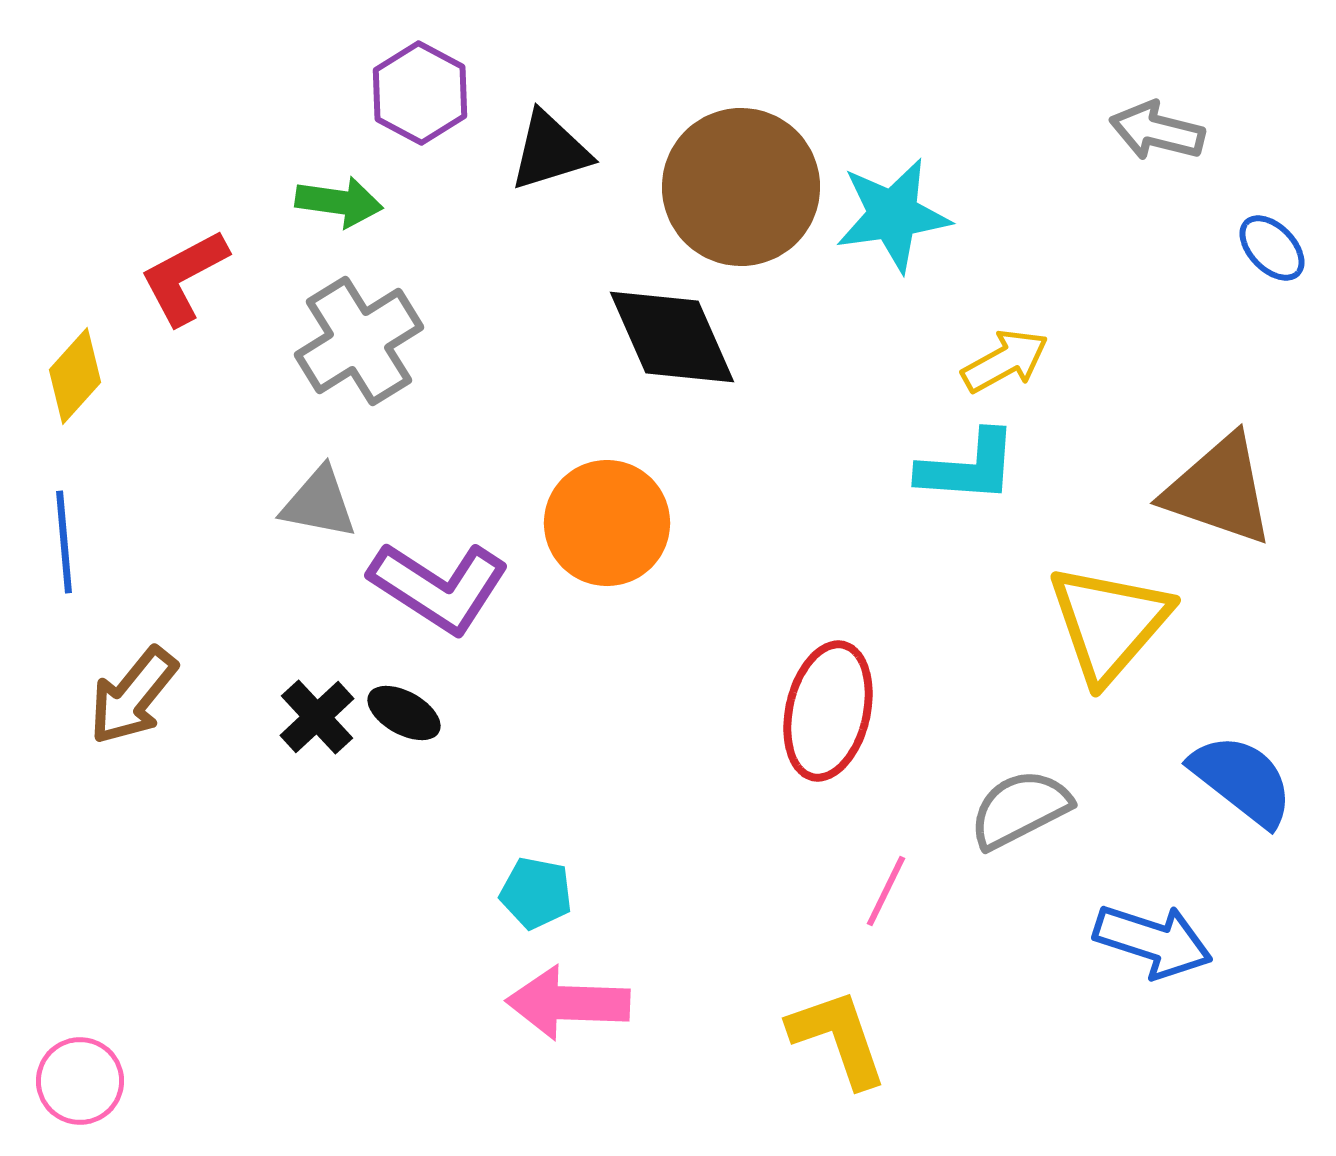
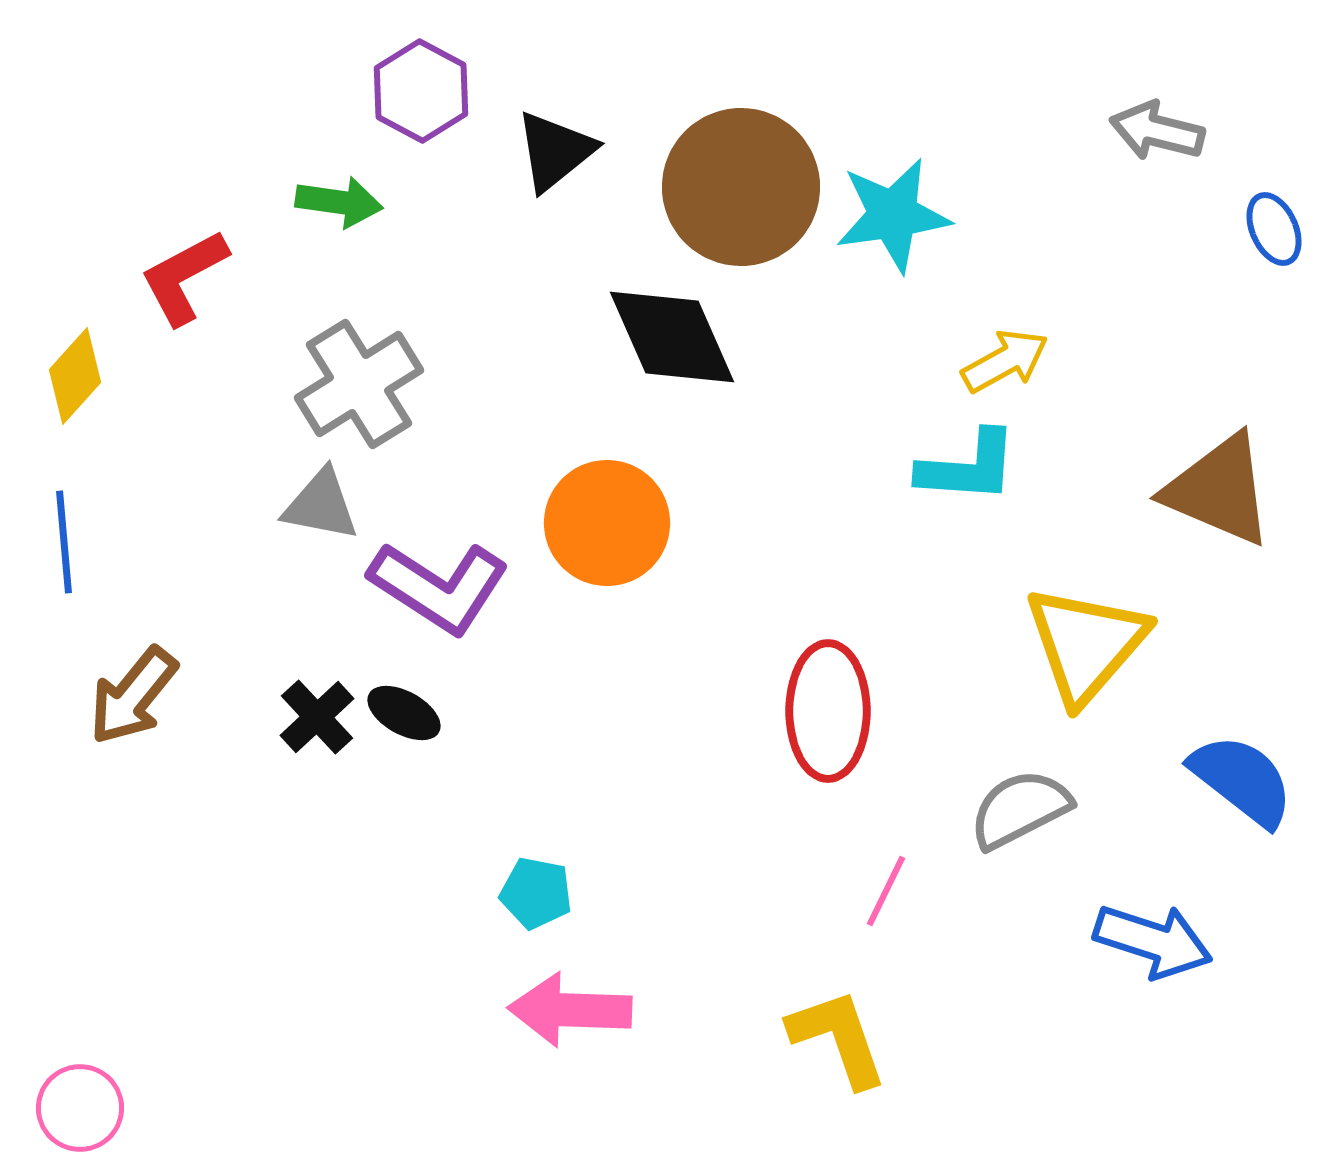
purple hexagon: moved 1 px right, 2 px up
black triangle: moved 5 px right; rotated 22 degrees counterclockwise
blue ellipse: moved 2 px right, 19 px up; rotated 20 degrees clockwise
gray cross: moved 43 px down
brown triangle: rotated 4 degrees clockwise
gray triangle: moved 2 px right, 2 px down
yellow triangle: moved 23 px left, 21 px down
red ellipse: rotated 13 degrees counterclockwise
pink arrow: moved 2 px right, 7 px down
pink circle: moved 27 px down
